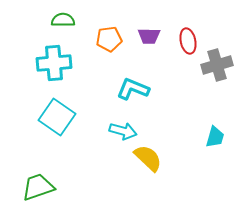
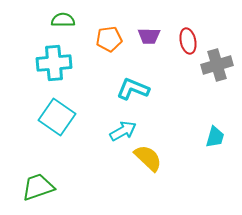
cyan arrow: rotated 44 degrees counterclockwise
